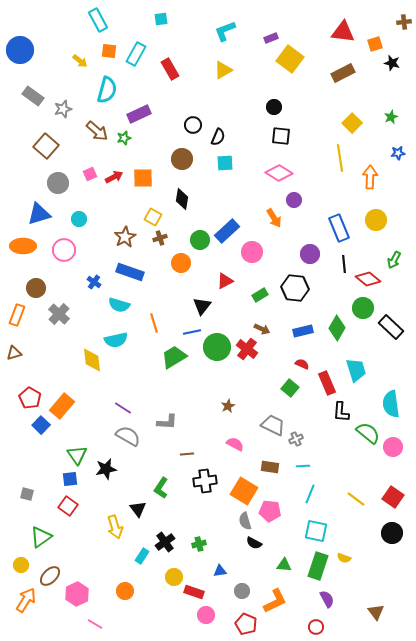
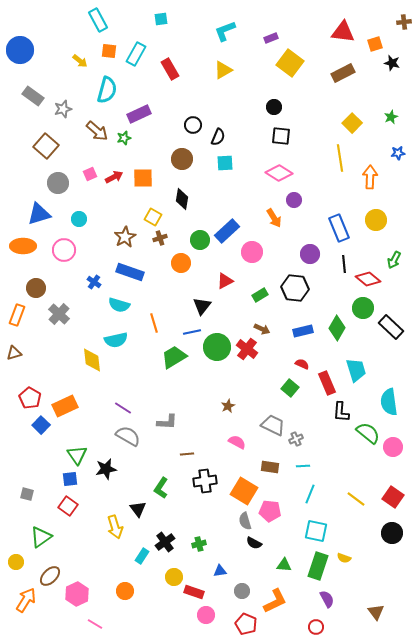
yellow square at (290, 59): moved 4 px down
cyan semicircle at (391, 404): moved 2 px left, 2 px up
orange rectangle at (62, 406): moved 3 px right; rotated 25 degrees clockwise
pink semicircle at (235, 444): moved 2 px right, 2 px up
yellow circle at (21, 565): moved 5 px left, 3 px up
